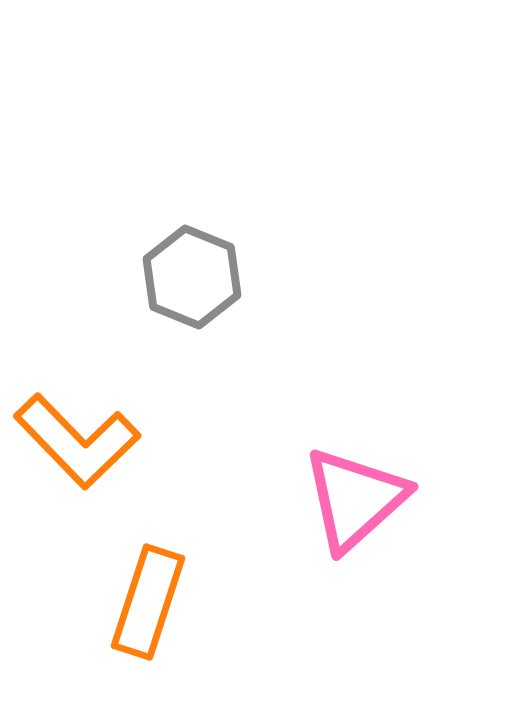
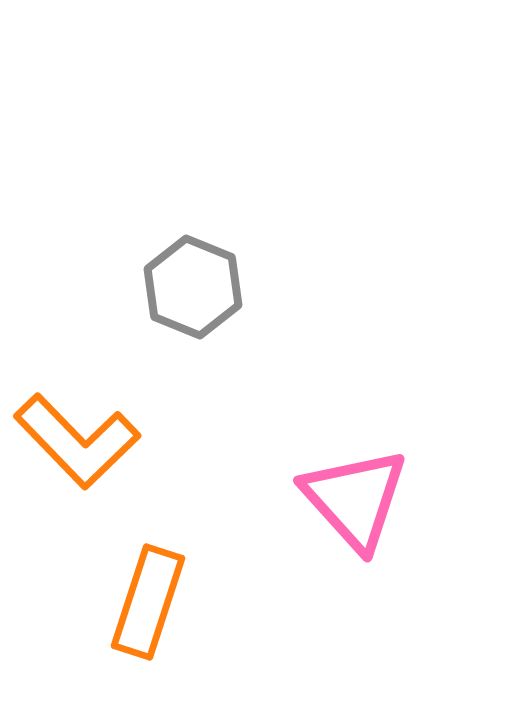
gray hexagon: moved 1 px right, 10 px down
pink triangle: rotated 30 degrees counterclockwise
